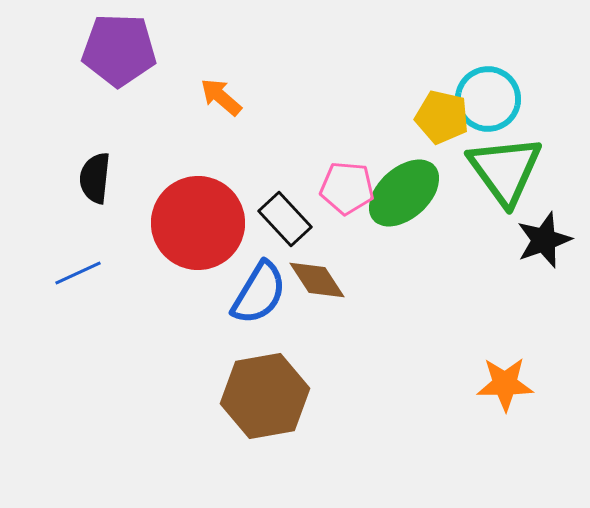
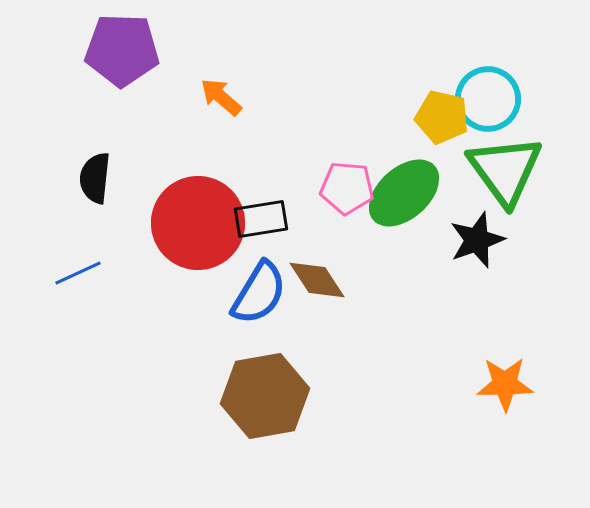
purple pentagon: moved 3 px right
black rectangle: moved 24 px left; rotated 56 degrees counterclockwise
black star: moved 67 px left
